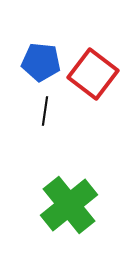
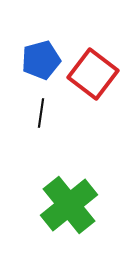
blue pentagon: moved 2 px up; rotated 21 degrees counterclockwise
black line: moved 4 px left, 2 px down
